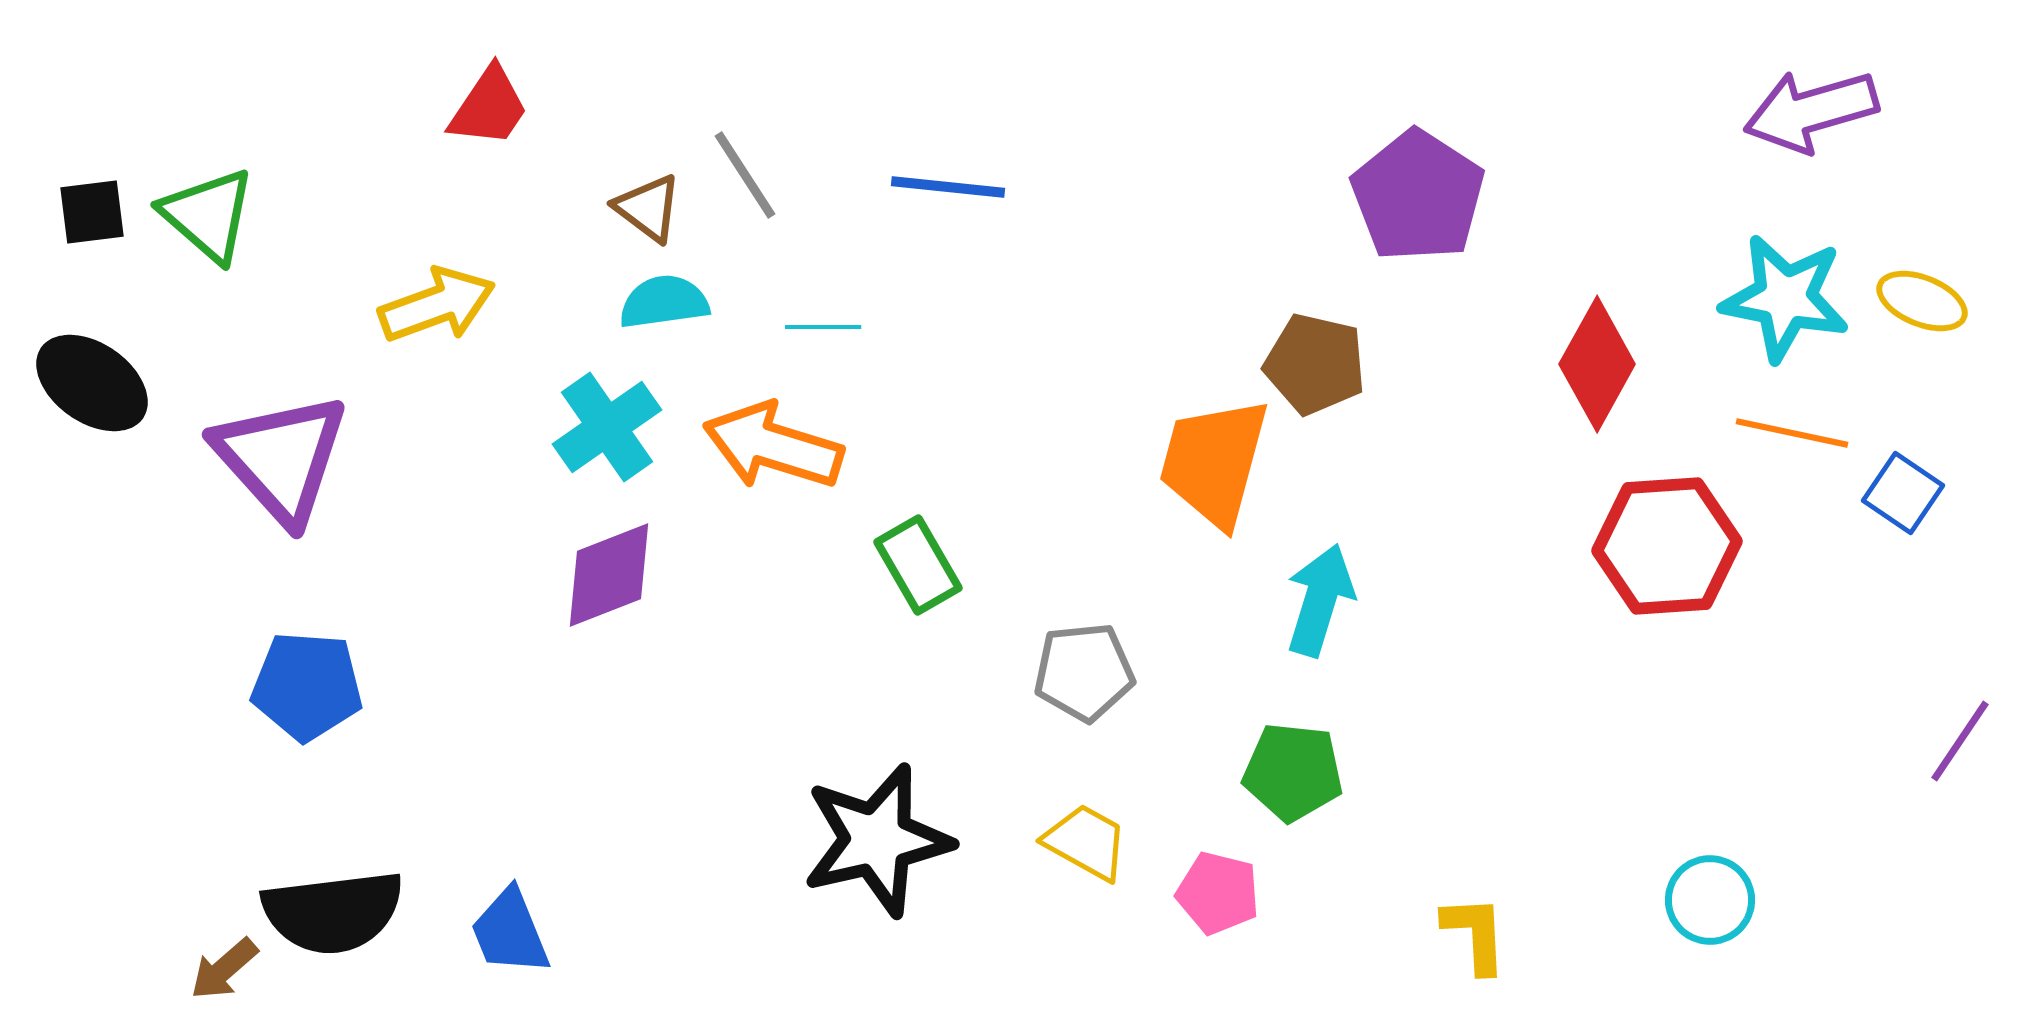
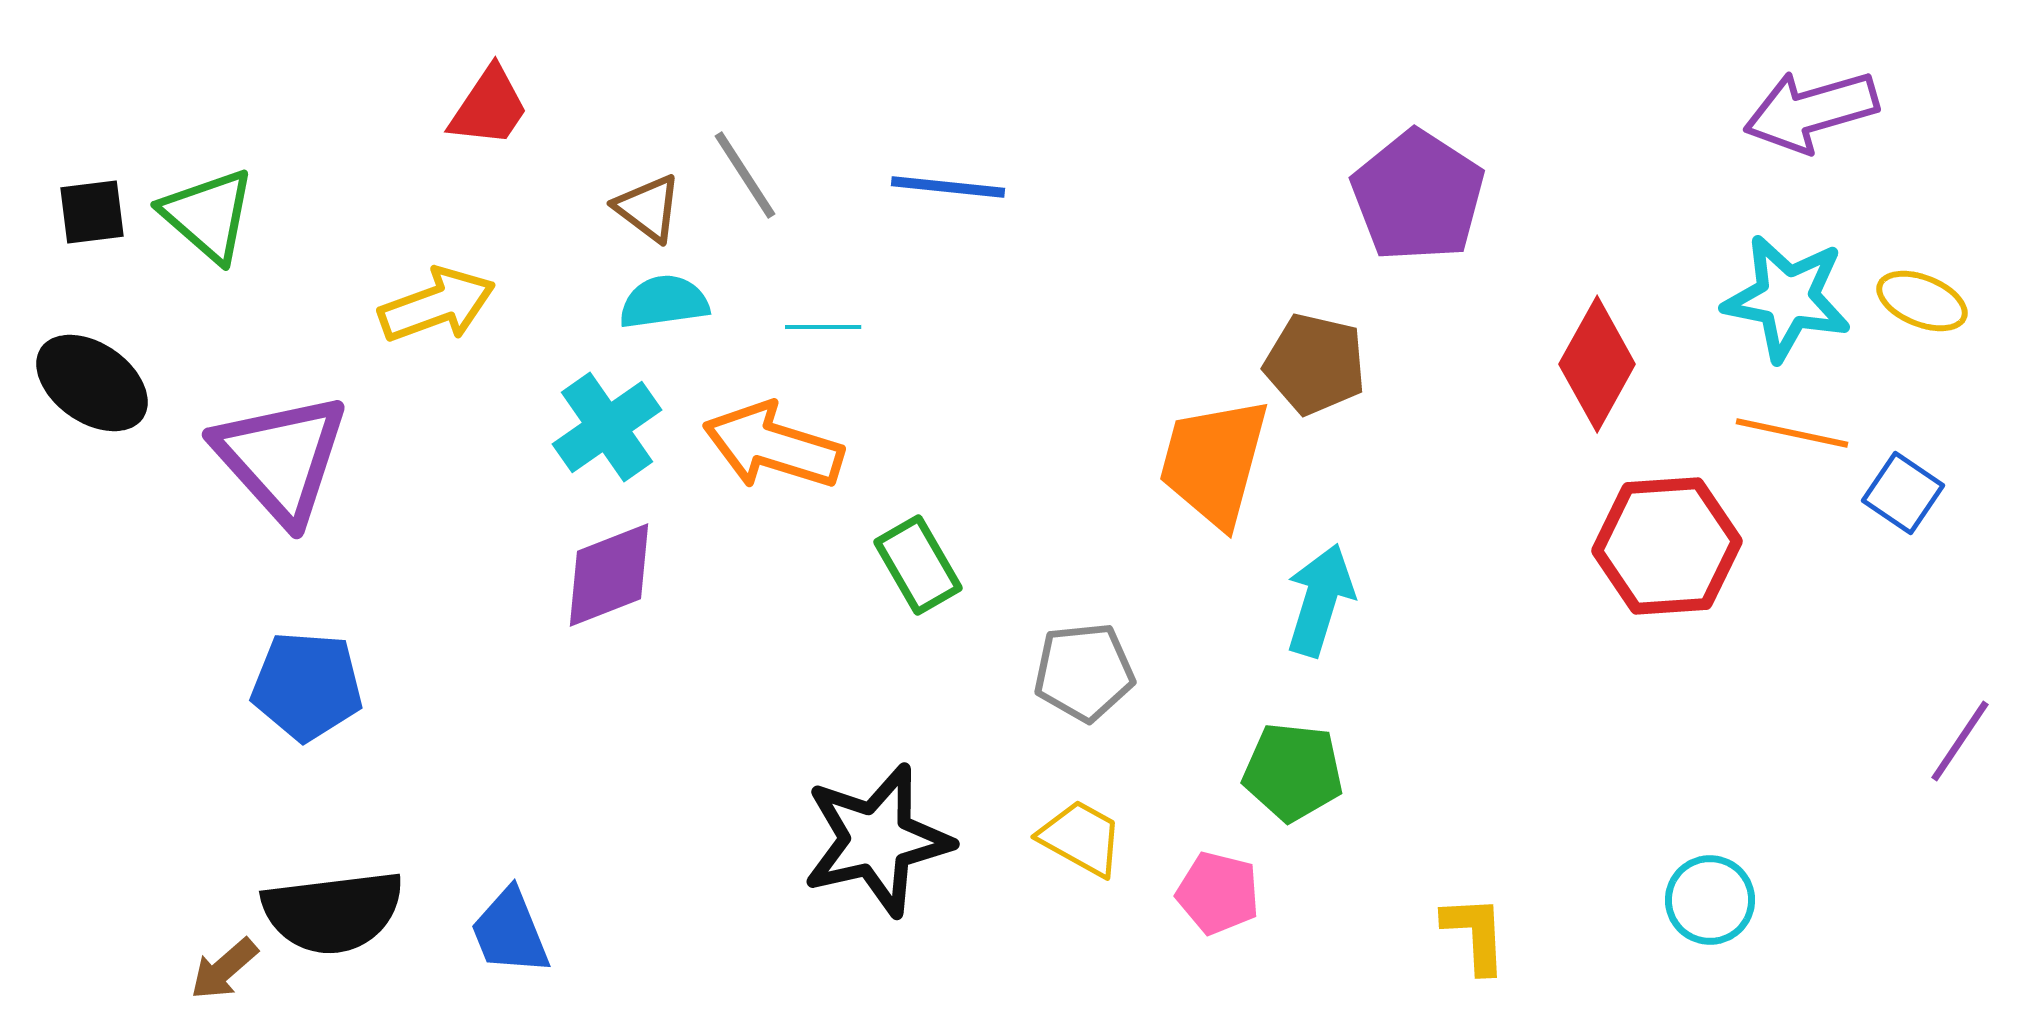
cyan star: moved 2 px right
yellow trapezoid: moved 5 px left, 4 px up
